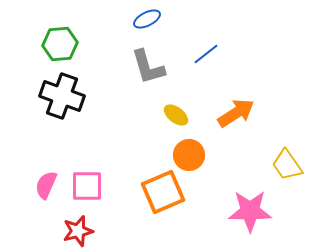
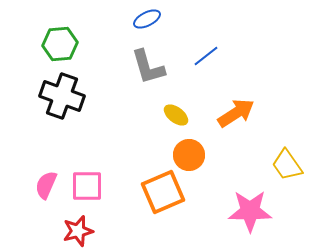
blue line: moved 2 px down
